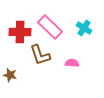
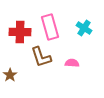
pink rectangle: rotated 30 degrees clockwise
brown L-shape: moved 1 px right, 2 px down
brown star: rotated 24 degrees clockwise
